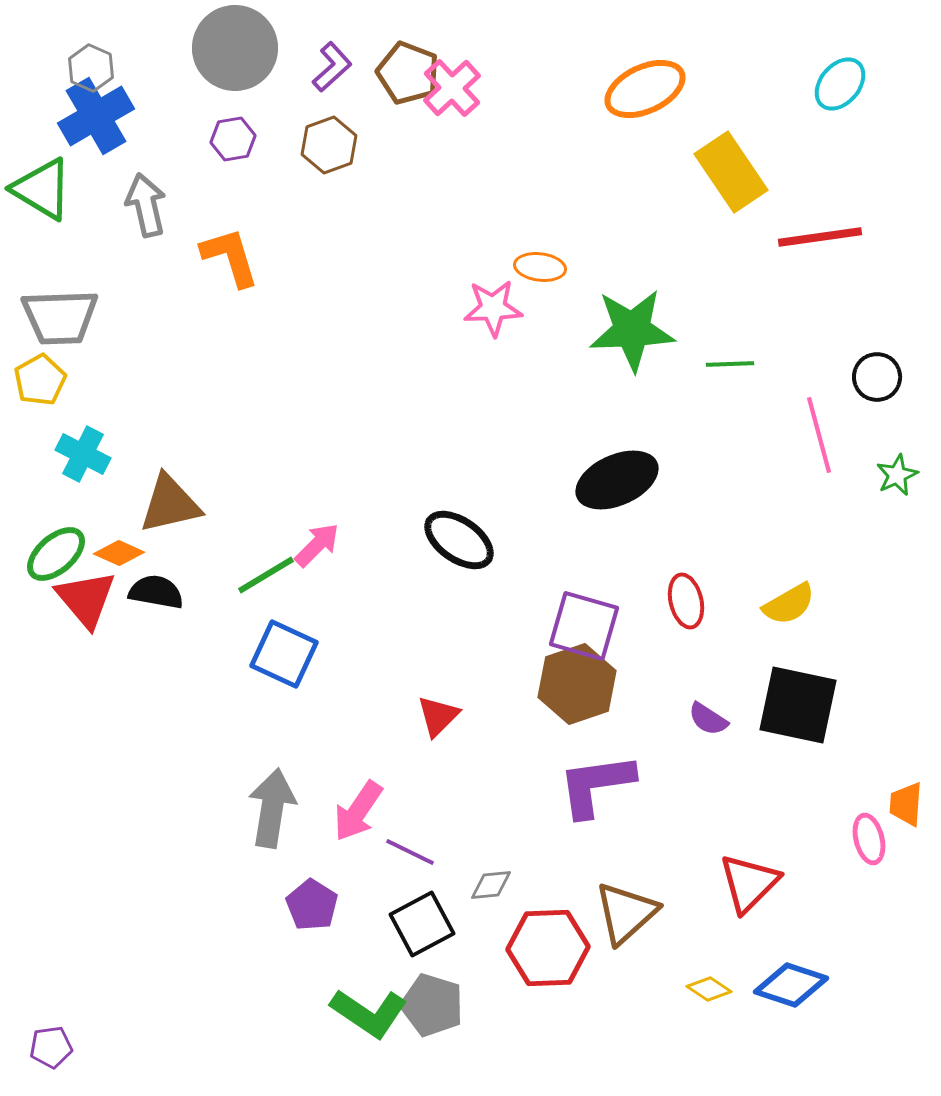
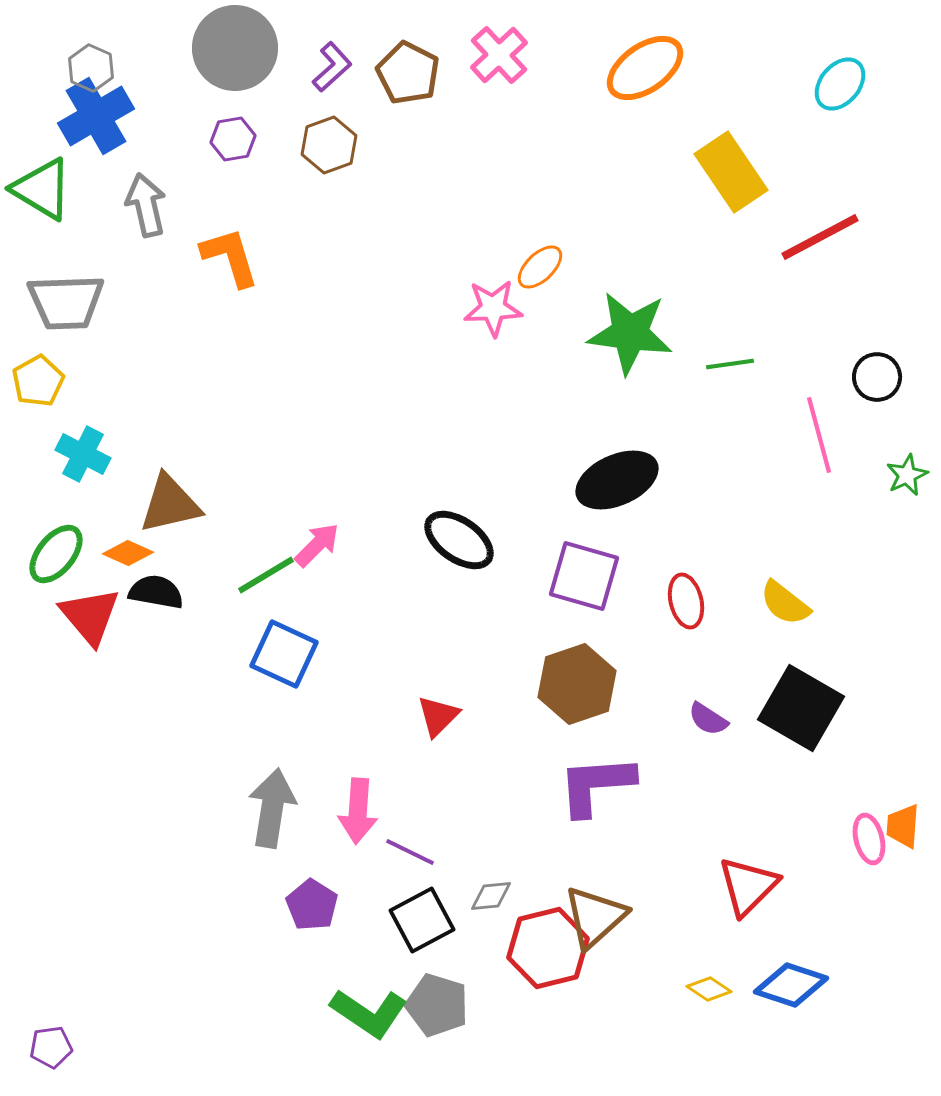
brown pentagon at (408, 73): rotated 6 degrees clockwise
pink cross at (452, 88): moved 47 px right, 33 px up
orange ellipse at (645, 89): moved 21 px up; rotated 10 degrees counterclockwise
red line at (820, 237): rotated 20 degrees counterclockwise
orange ellipse at (540, 267): rotated 51 degrees counterclockwise
gray trapezoid at (60, 317): moved 6 px right, 15 px up
green star at (632, 330): moved 2 px left, 3 px down; rotated 10 degrees clockwise
green line at (730, 364): rotated 6 degrees counterclockwise
yellow pentagon at (40, 380): moved 2 px left, 1 px down
green star at (897, 475): moved 10 px right
orange diamond at (119, 553): moved 9 px right
green ellipse at (56, 554): rotated 10 degrees counterclockwise
red triangle at (86, 599): moved 4 px right, 17 px down
yellow semicircle at (789, 604): moved 4 px left, 1 px up; rotated 68 degrees clockwise
purple square at (584, 626): moved 50 px up
black square at (798, 705): moved 3 px right, 3 px down; rotated 18 degrees clockwise
purple L-shape at (596, 785): rotated 4 degrees clockwise
orange trapezoid at (906, 804): moved 3 px left, 22 px down
pink arrow at (358, 811): rotated 30 degrees counterclockwise
red triangle at (749, 883): moved 1 px left, 3 px down
gray diamond at (491, 885): moved 11 px down
brown triangle at (626, 913): moved 31 px left, 4 px down
black square at (422, 924): moved 4 px up
red hexagon at (548, 948): rotated 12 degrees counterclockwise
gray pentagon at (432, 1005): moved 5 px right
